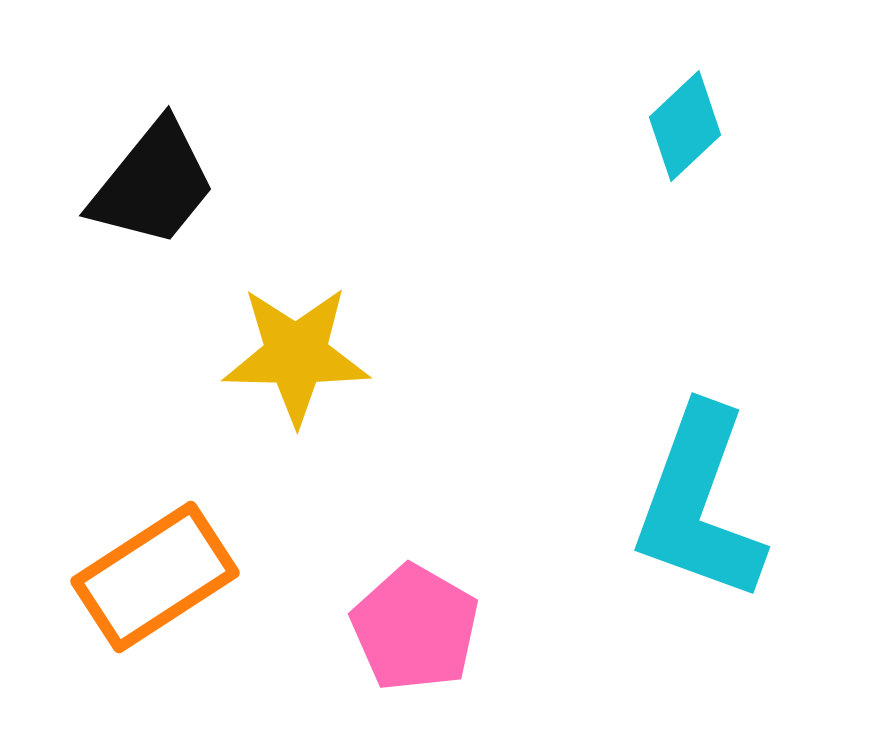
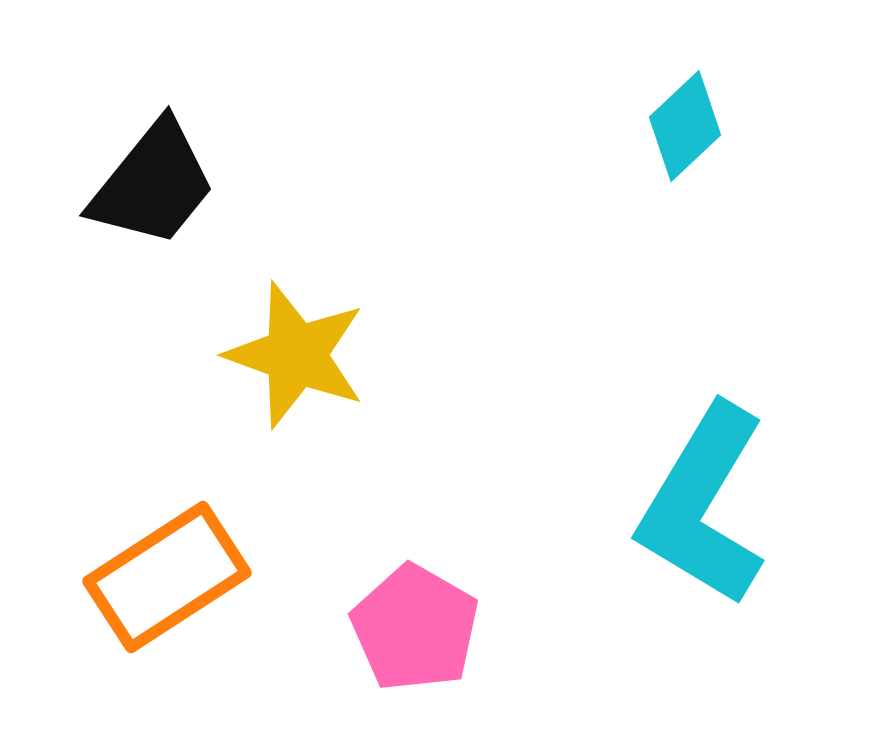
yellow star: rotated 19 degrees clockwise
cyan L-shape: moved 4 px right, 1 px down; rotated 11 degrees clockwise
orange rectangle: moved 12 px right
